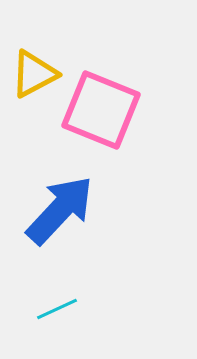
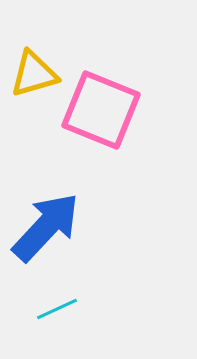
yellow triangle: rotated 12 degrees clockwise
blue arrow: moved 14 px left, 17 px down
